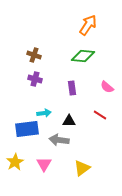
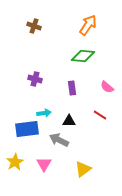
brown cross: moved 29 px up
gray arrow: rotated 18 degrees clockwise
yellow triangle: moved 1 px right, 1 px down
